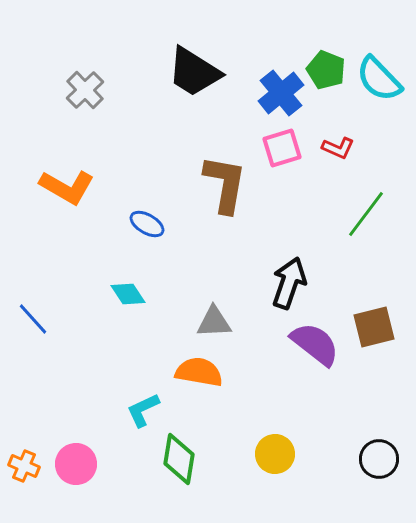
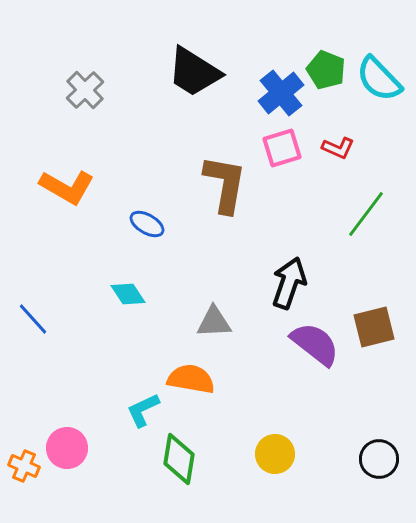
orange semicircle: moved 8 px left, 7 px down
pink circle: moved 9 px left, 16 px up
